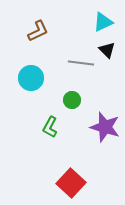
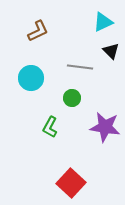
black triangle: moved 4 px right, 1 px down
gray line: moved 1 px left, 4 px down
green circle: moved 2 px up
purple star: rotated 8 degrees counterclockwise
